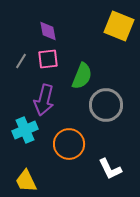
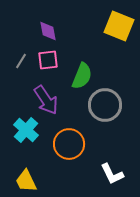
pink square: moved 1 px down
purple arrow: moved 2 px right; rotated 48 degrees counterclockwise
gray circle: moved 1 px left
cyan cross: moved 1 px right; rotated 25 degrees counterclockwise
white L-shape: moved 2 px right, 5 px down
